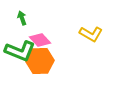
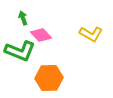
green arrow: moved 1 px right
pink diamond: moved 1 px right, 5 px up
orange hexagon: moved 9 px right, 17 px down
